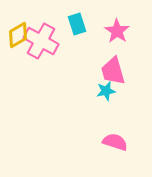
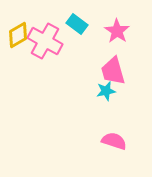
cyan rectangle: rotated 35 degrees counterclockwise
pink cross: moved 4 px right
pink semicircle: moved 1 px left, 1 px up
